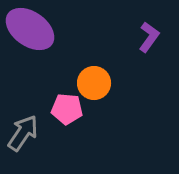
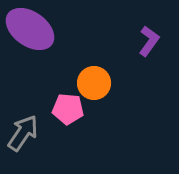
purple L-shape: moved 4 px down
pink pentagon: moved 1 px right
